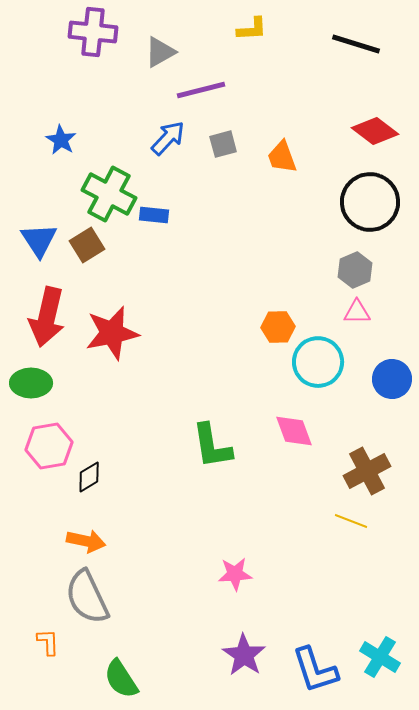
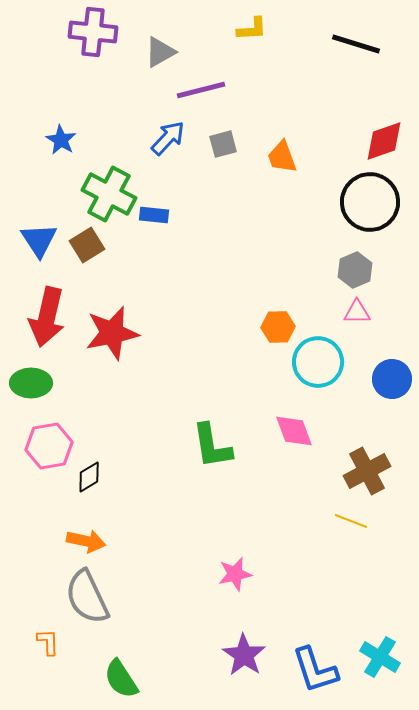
red diamond: moved 9 px right, 10 px down; rotated 57 degrees counterclockwise
pink star: rotated 8 degrees counterclockwise
